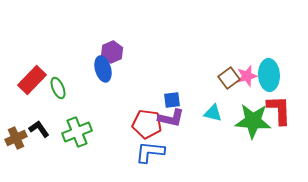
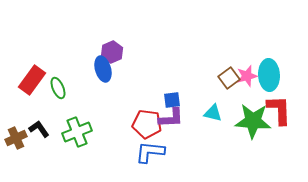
red rectangle: rotated 8 degrees counterclockwise
purple L-shape: rotated 16 degrees counterclockwise
